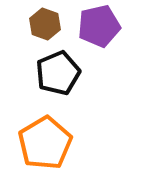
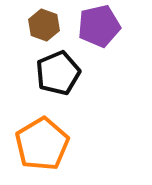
brown hexagon: moved 1 px left, 1 px down
orange pentagon: moved 3 px left, 1 px down
